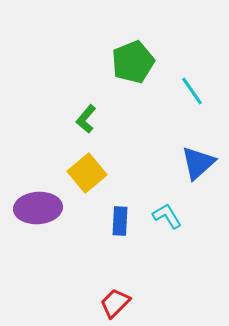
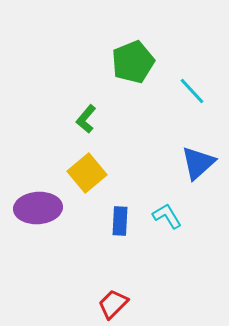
cyan line: rotated 8 degrees counterclockwise
red trapezoid: moved 2 px left, 1 px down
